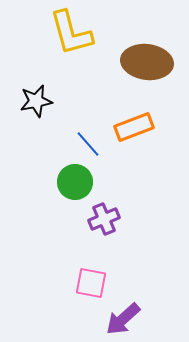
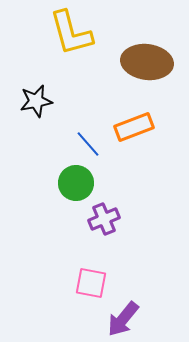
green circle: moved 1 px right, 1 px down
purple arrow: rotated 9 degrees counterclockwise
